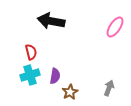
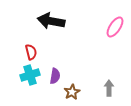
gray arrow: rotated 21 degrees counterclockwise
brown star: moved 2 px right
